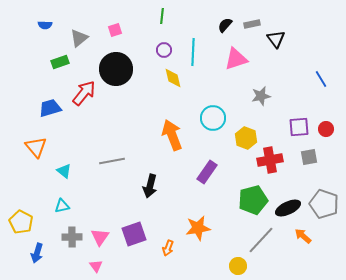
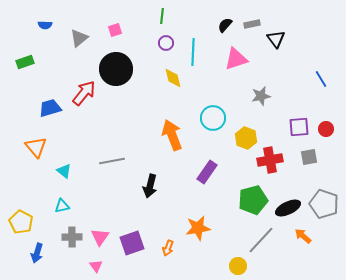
purple circle at (164, 50): moved 2 px right, 7 px up
green rectangle at (60, 62): moved 35 px left
purple square at (134, 234): moved 2 px left, 9 px down
